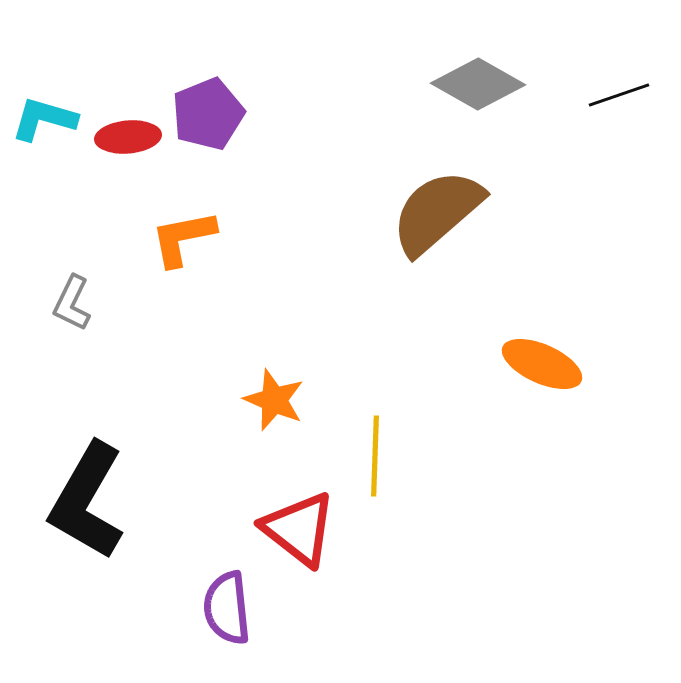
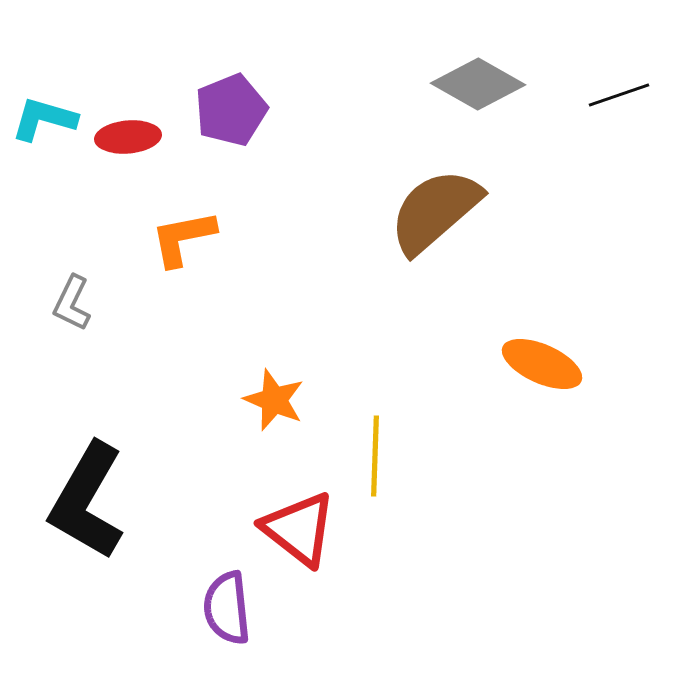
purple pentagon: moved 23 px right, 4 px up
brown semicircle: moved 2 px left, 1 px up
